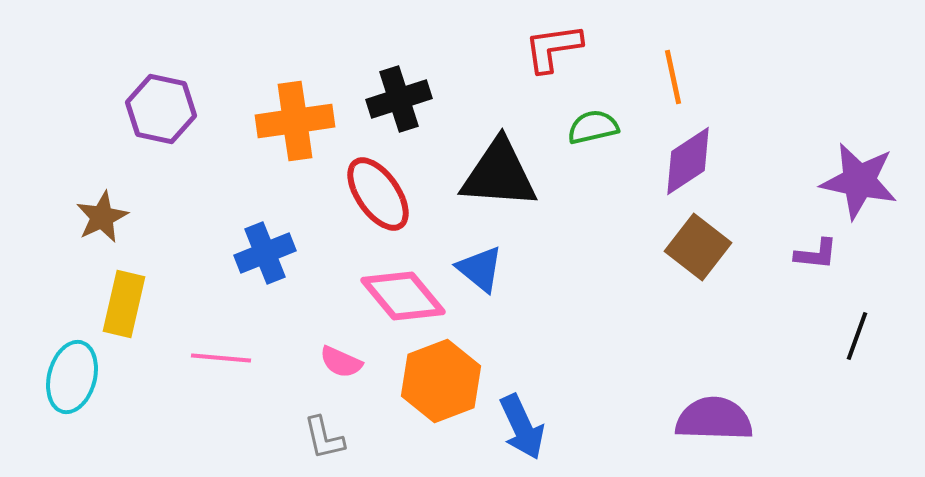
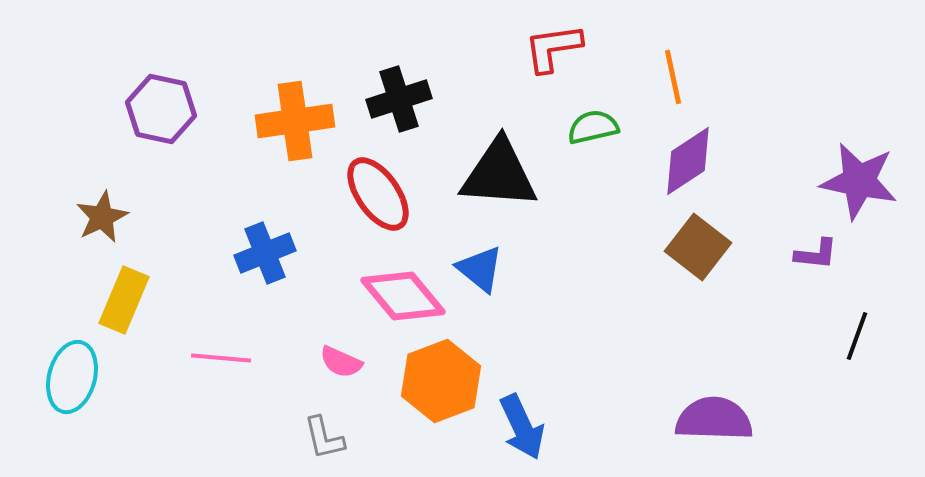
yellow rectangle: moved 4 px up; rotated 10 degrees clockwise
